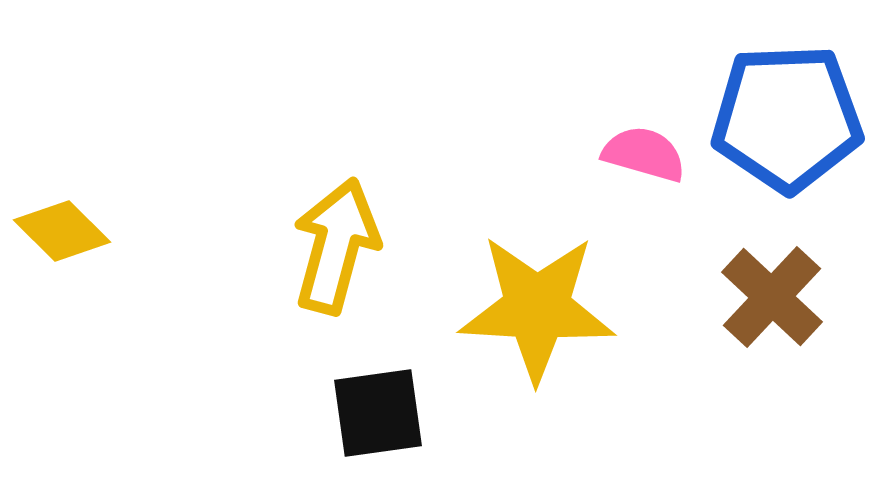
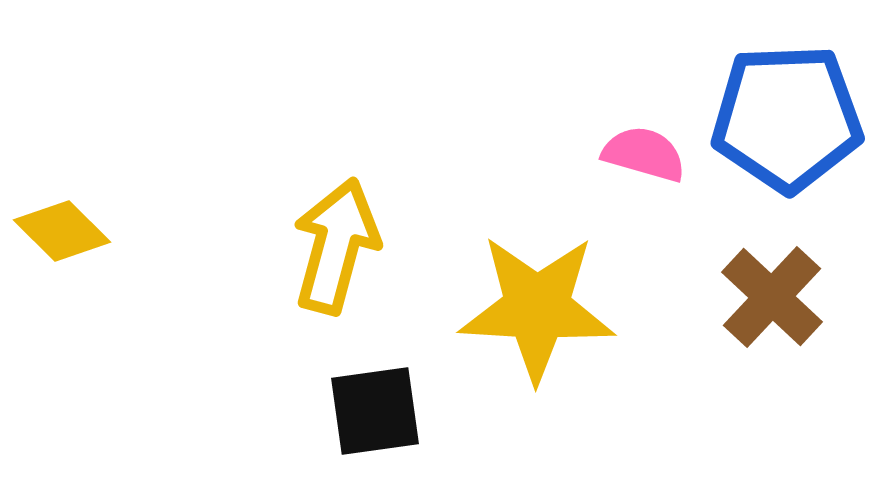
black square: moved 3 px left, 2 px up
